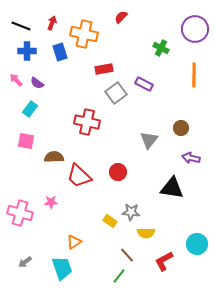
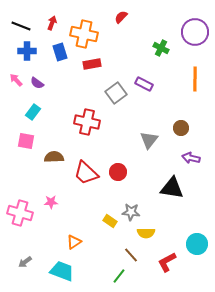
purple circle: moved 3 px down
red rectangle: moved 12 px left, 5 px up
orange line: moved 1 px right, 4 px down
cyan rectangle: moved 3 px right, 3 px down
red trapezoid: moved 7 px right, 3 px up
brown line: moved 4 px right
red L-shape: moved 3 px right, 1 px down
cyan trapezoid: moved 3 px down; rotated 50 degrees counterclockwise
